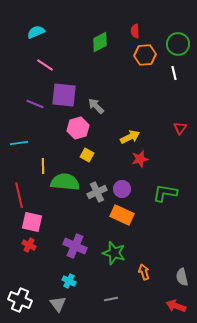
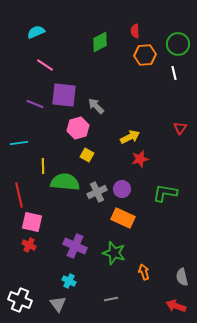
orange rectangle: moved 1 px right, 3 px down
